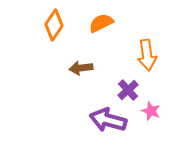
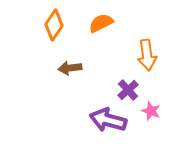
brown arrow: moved 11 px left
